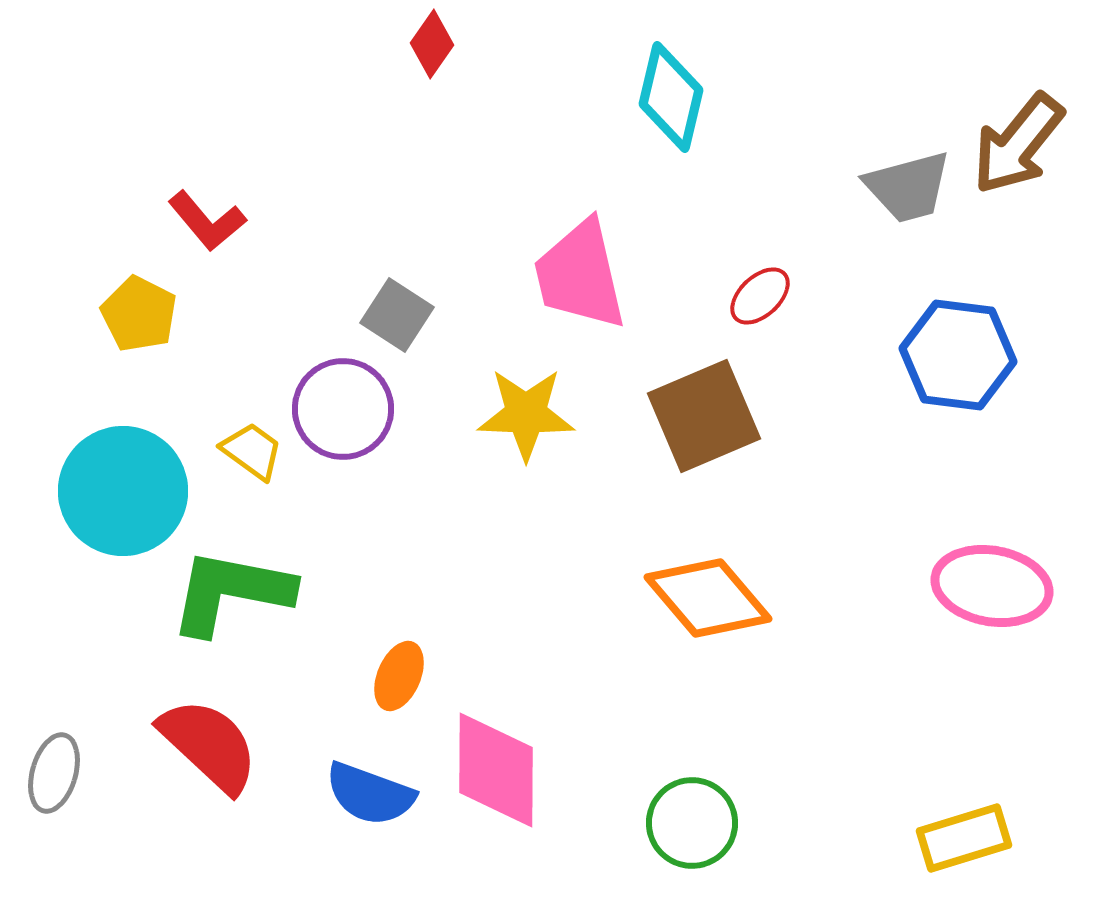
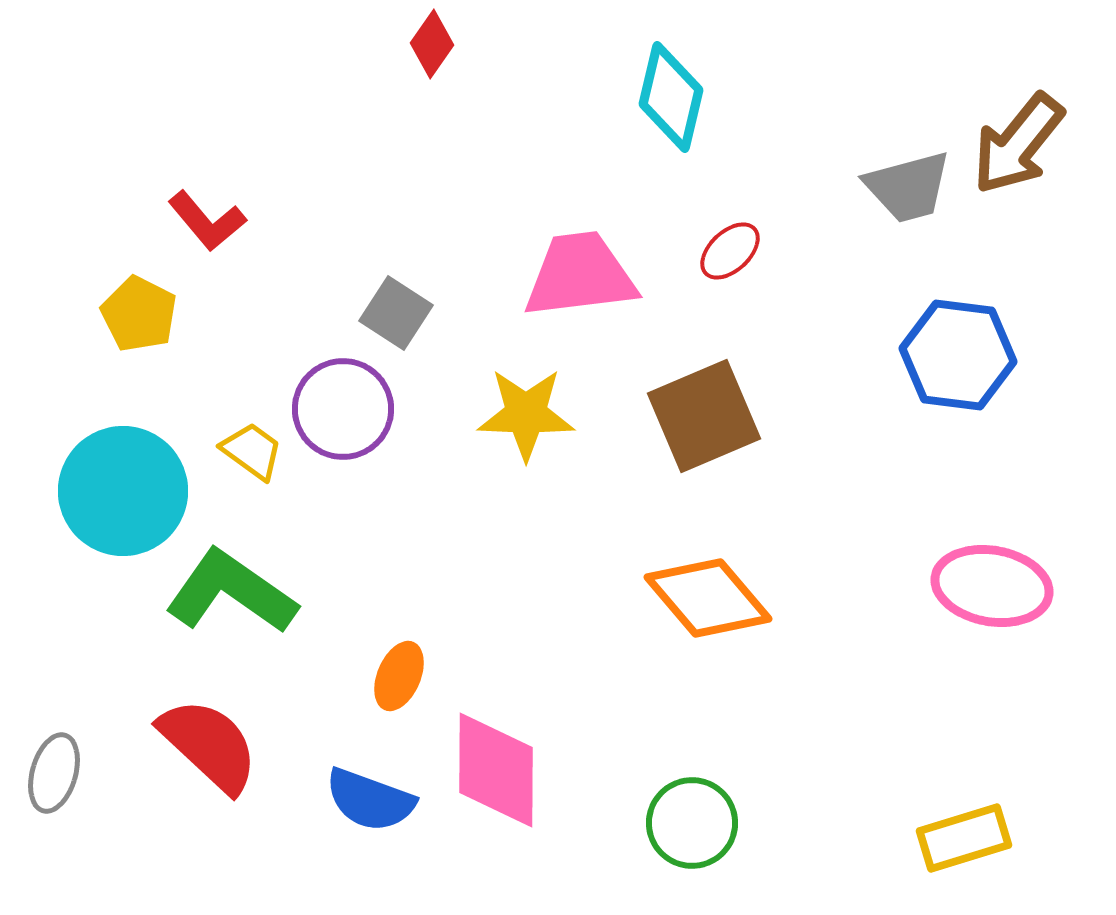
pink trapezoid: rotated 96 degrees clockwise
red ellipse: moved 30 px left, 45 px up
gray square: moved 1 px left, 2 px up
green L-shape: rotated 24 degrees clockwise
blue semicircle: moved 6 px down
